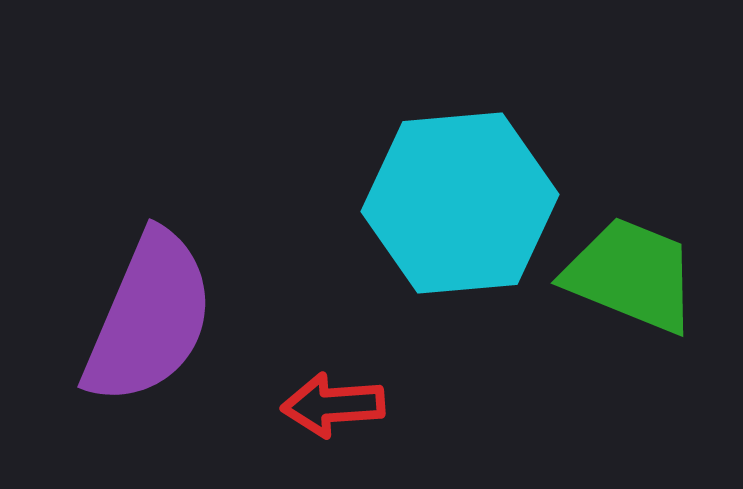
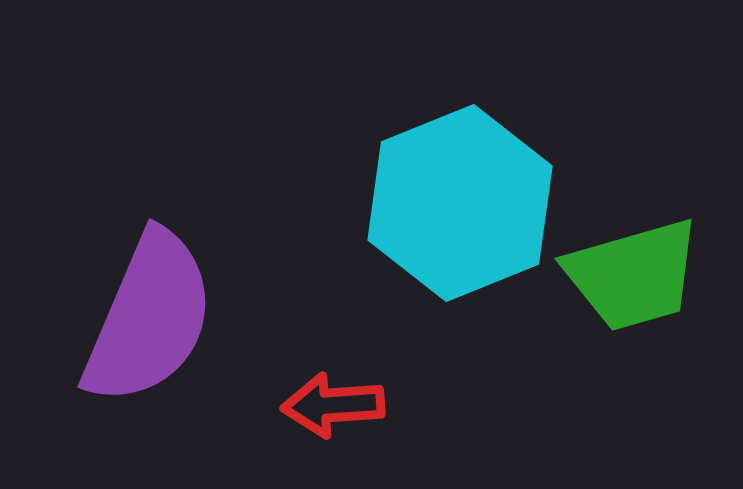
cyan hexagon: rotated 17 degrees counterclockwise
green trapezoid: moved 2 px right; rotated 142 degrees clockwise
